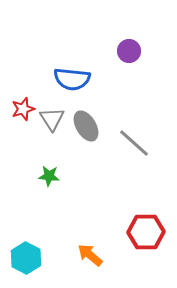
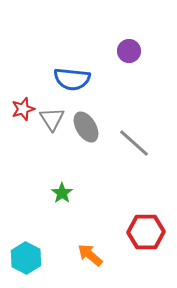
gray ellipse: moved 1 px down
green star: moved 13 px right, 17 px down; rotated 30 degrees clockwise
